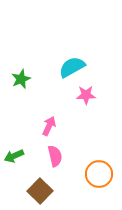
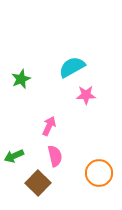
orange circle: moved 1 px up
brown square: moved 2 px left, 8 px up
